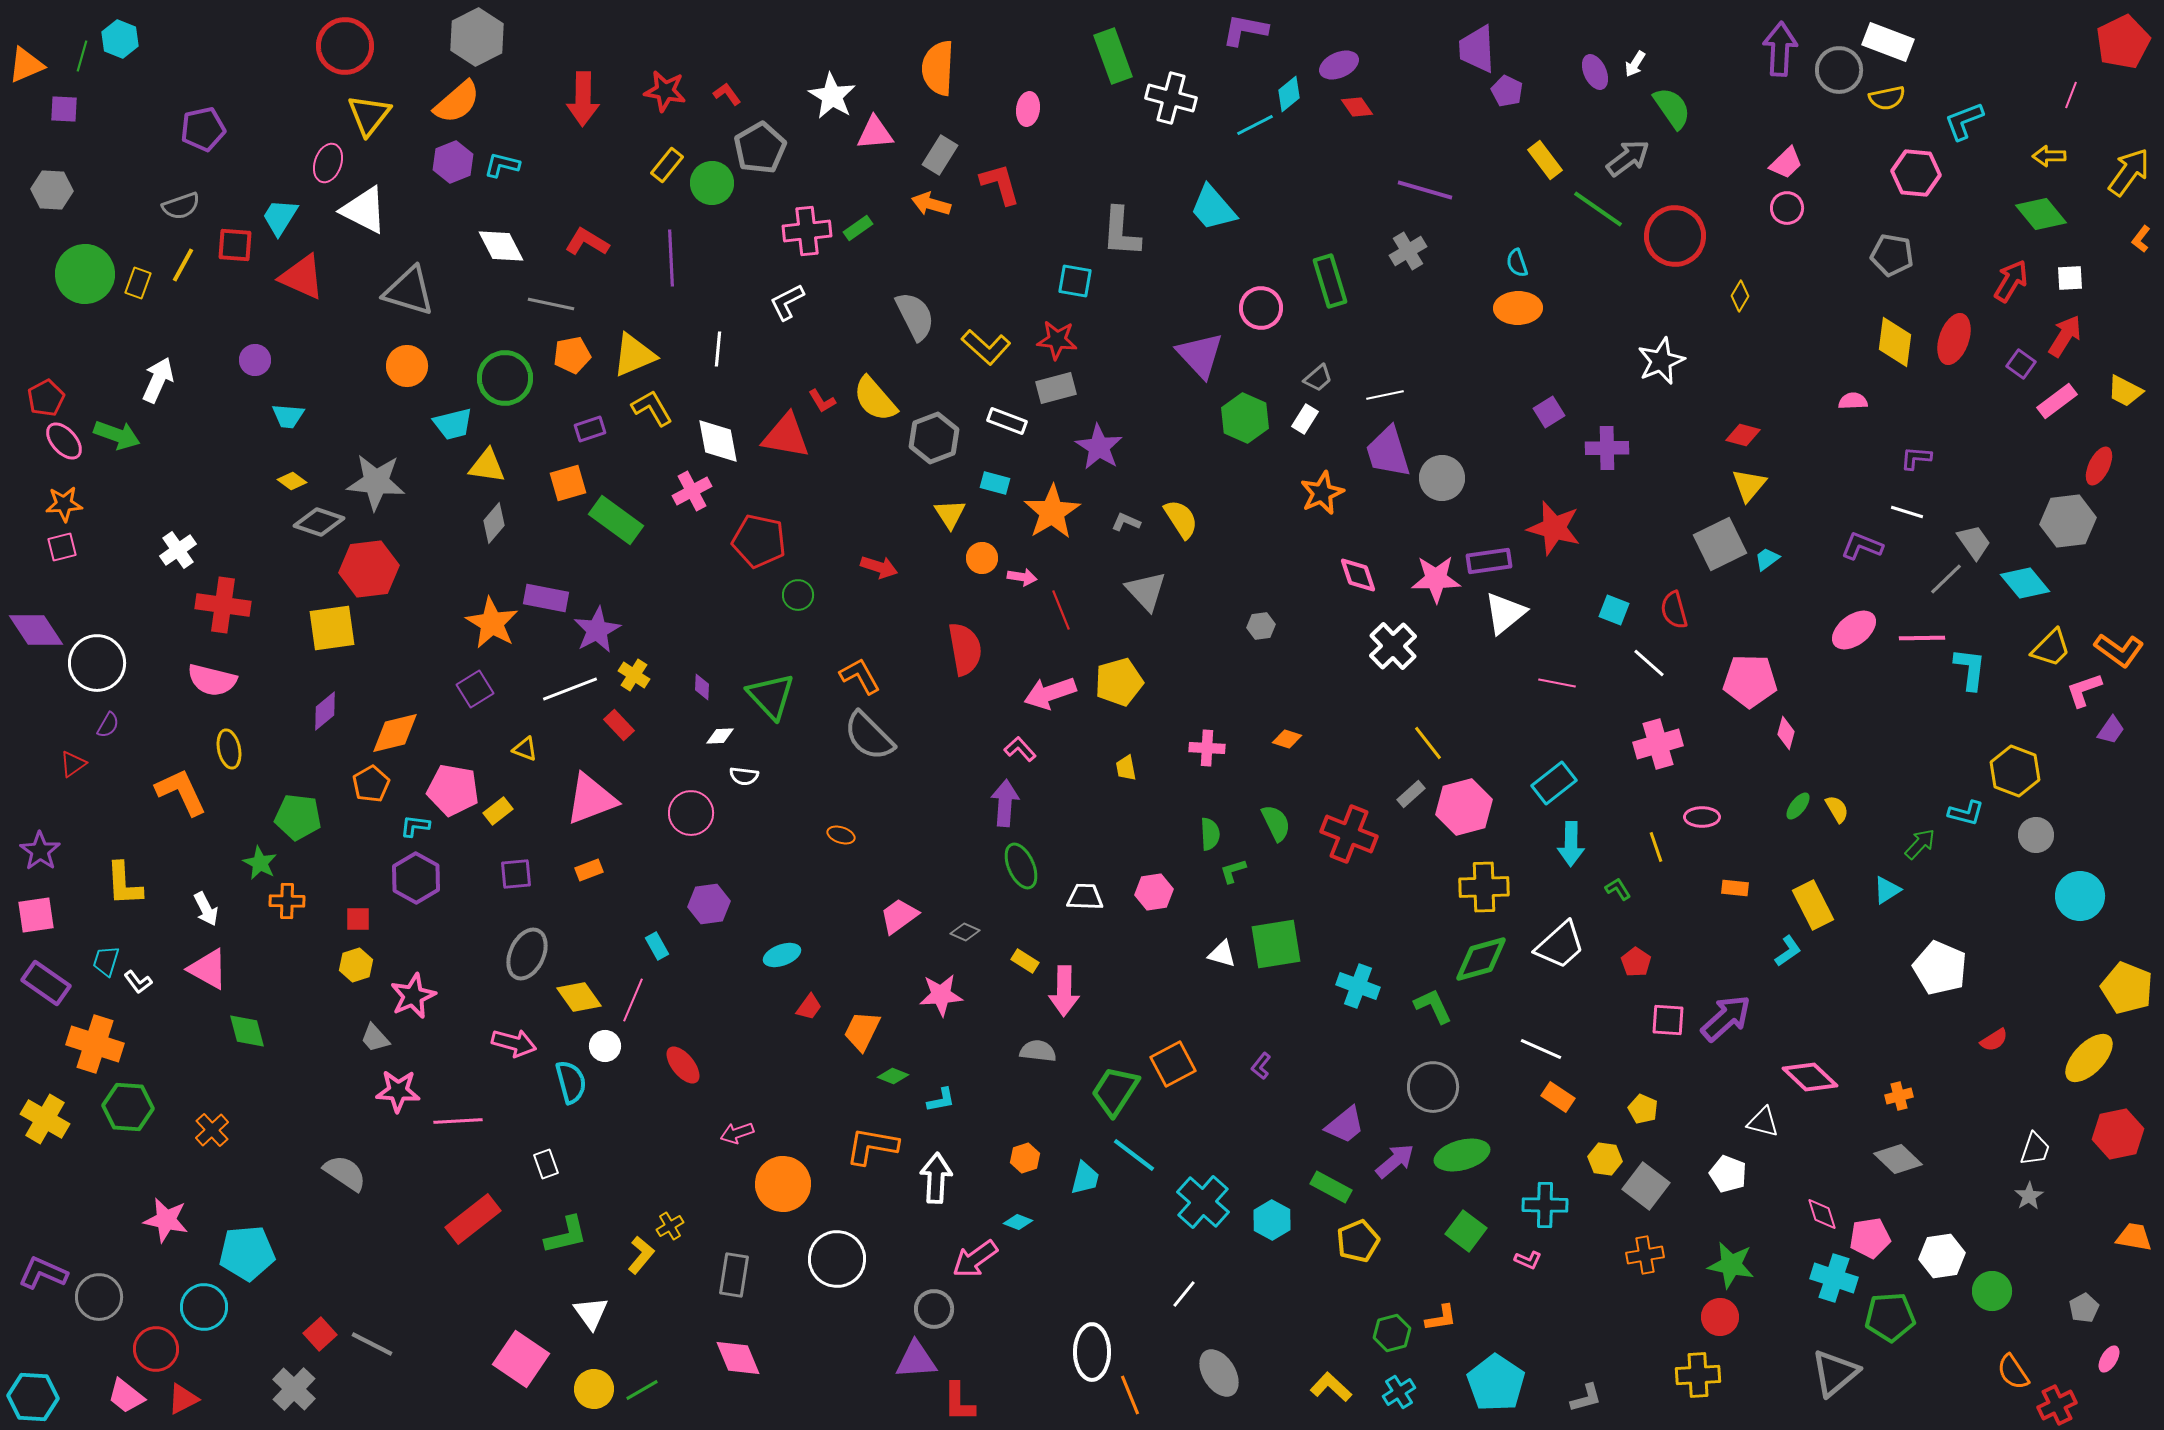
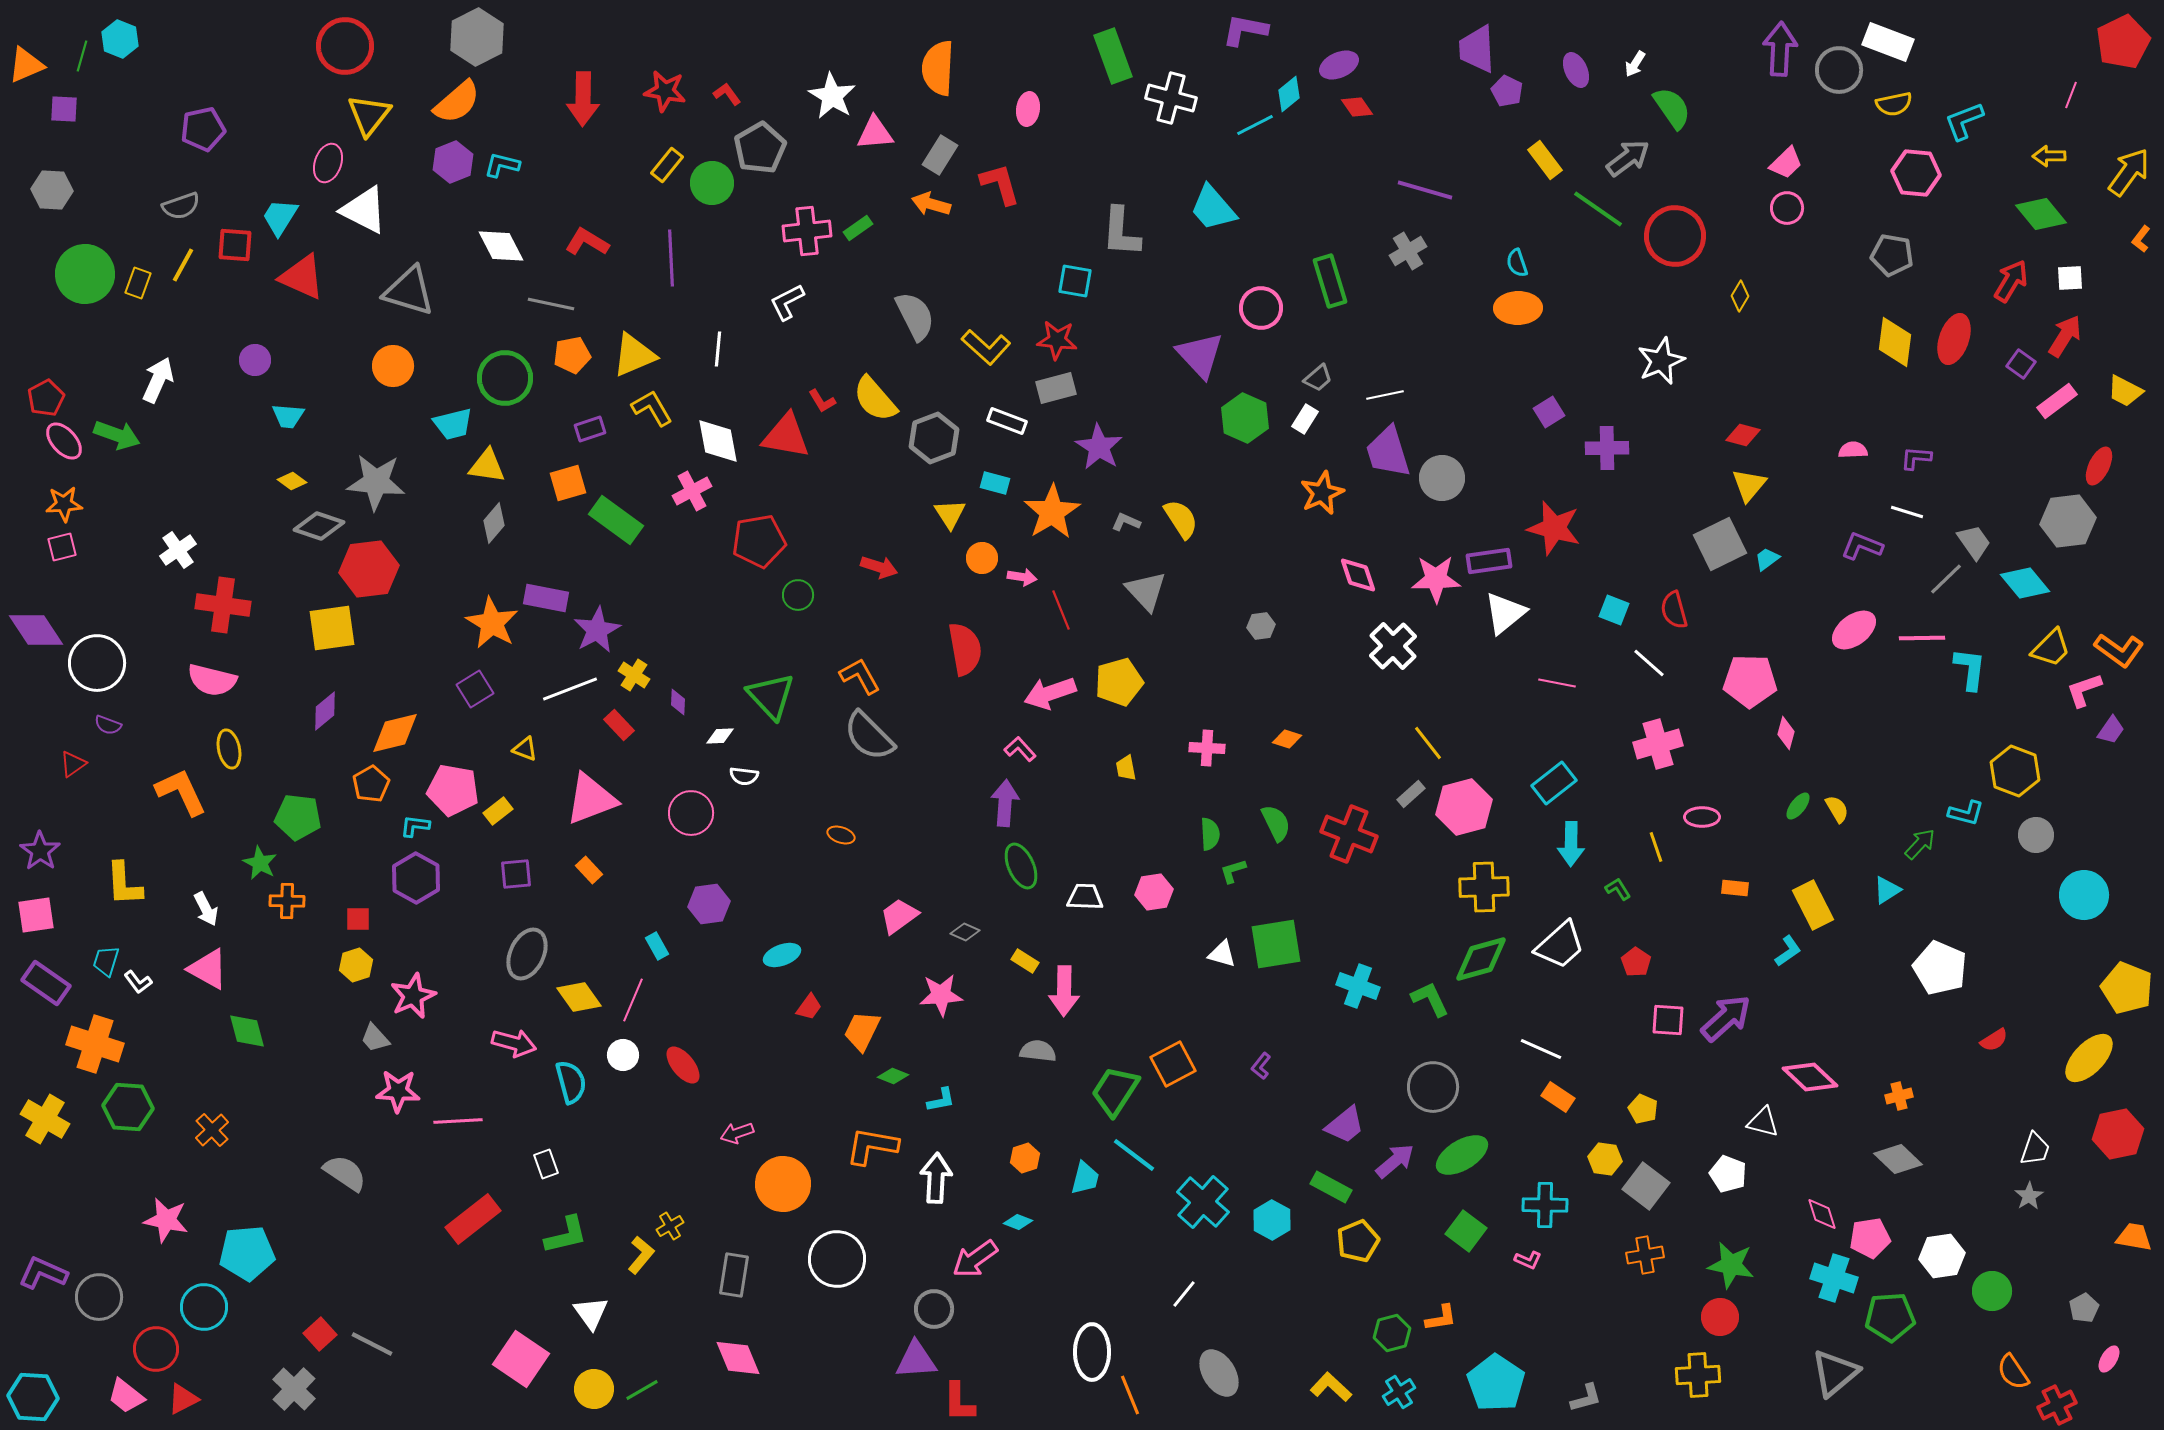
purple ellipse at (1595, 72): moved 19 px left, 2 px up
yellow semicircle at (1887, 98): moved 7 px right, 6 px down
orange circle at (407, 366): moved 14 px left
pink semicircle at (1853, 401): moved 49 px down
gray diamond at (319, 522): moved 4 px down
red pentagon at (759, 541): rotated 22 degrees counterclockwise
purple diamond at (702, 687): moved 24 px left, 15 px down
purple semicircle at (108, 725): rotated 80 degrees clockwise
orange rectangle at (589, 870): rotated 68 degrees clockwise
cyan circle at (2080, 896): moved 4 px right, 1 px up
green L-shape at (1433, 1006): moved 3 px left, 7 px up
white circle at (605, 1046): moved 18 px right, 9 px down
green ellipse at (1462, 1155): rotated 16 degrees counterclockwise
